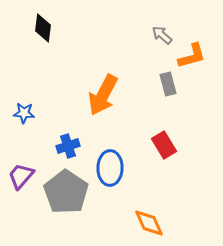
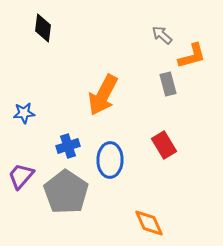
blue star: rotated 10 degrees counterclockwise
blue ellipse: moved 8 px up
